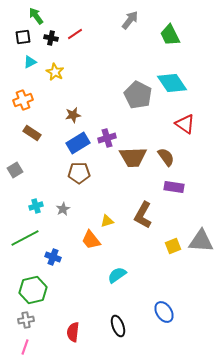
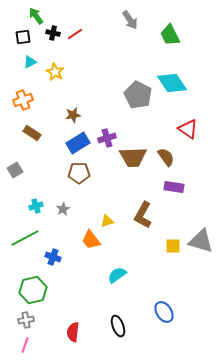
gray arrow: rotated 108 degrees clockwise
black cross: moved 2 px right, 5 px up
red triangle: moved 3 px right, 5 px down
gray triangle: rotated 12 degrees clockwise
yellow square: rotated 21 degrees clockwise
pink line: moved 2 px up
